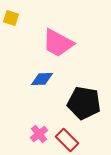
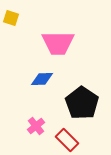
pink trapezoid: rotated 28 degrees counterclockwise
black pentagon: moved 2 px left; rotated 24 degrees clockwise
pink cross: moved 3 px left, 8 px up
